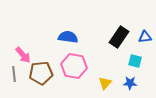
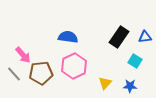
cyan square: rotated 16 degrees clockwise
pink hexagon: rotated 25 degrees clockwise
gray line: rotated 35 degrees counterclockwise
blue star: moved 3 px down
